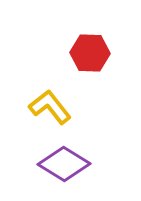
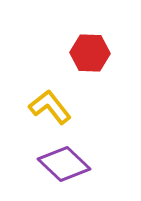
purple diamond: rotated 12 degrees clockwise
